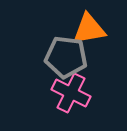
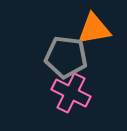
orange triangle: moved 5 px right
